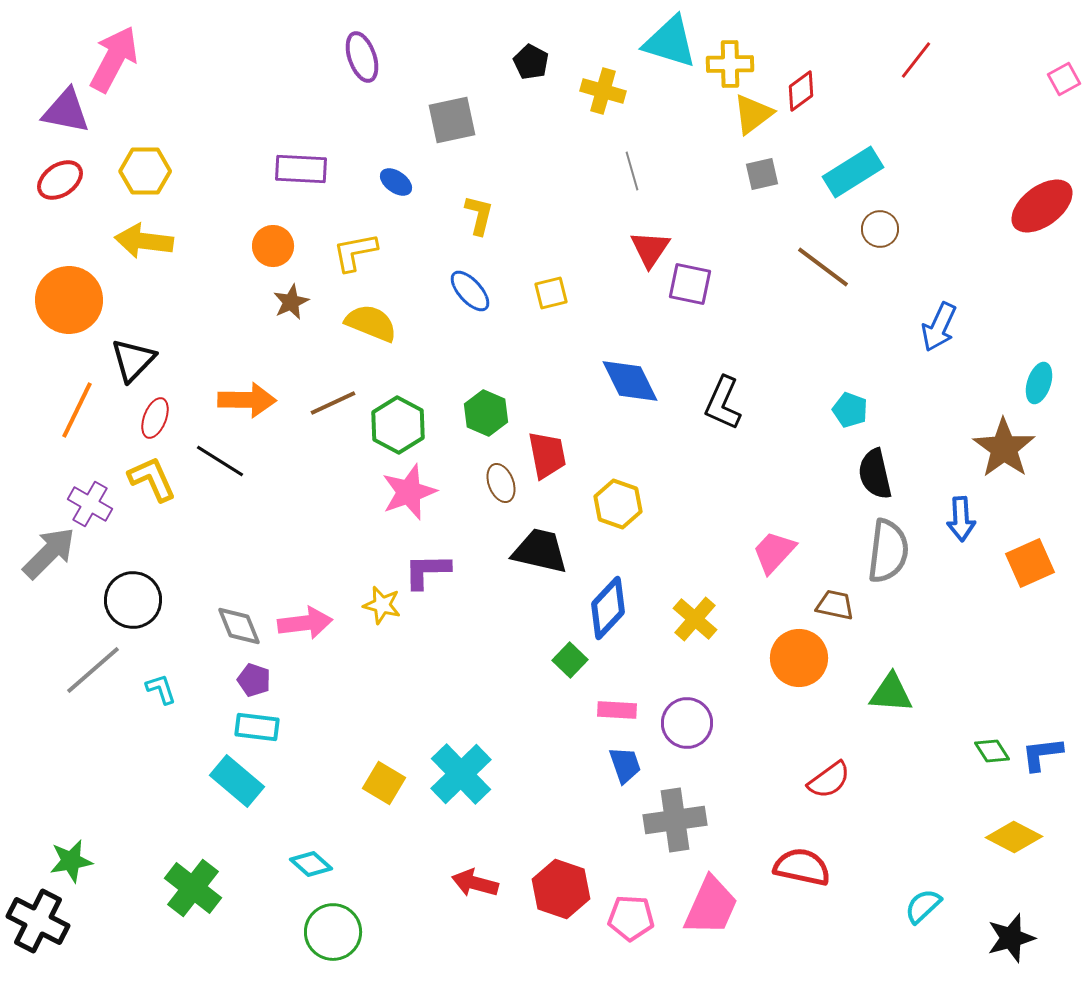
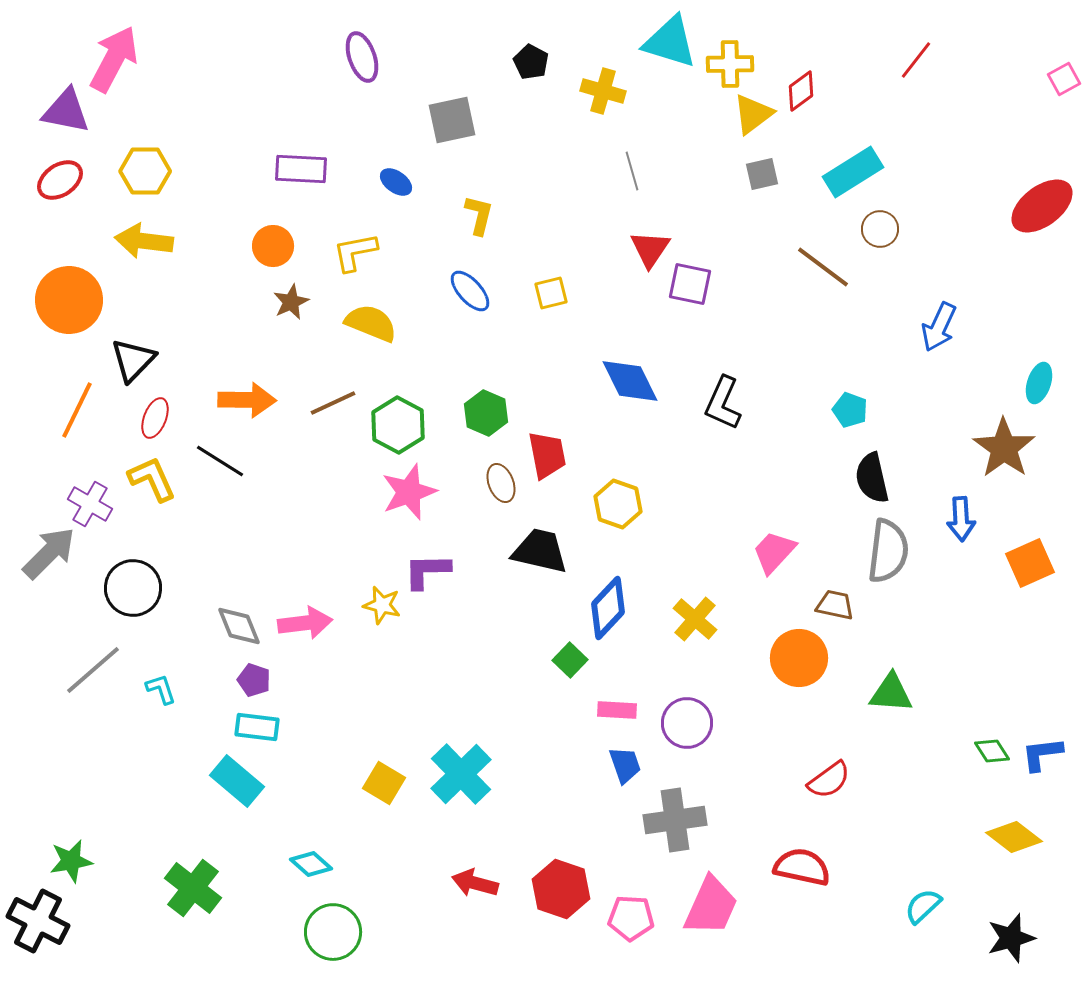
black semicircle at (875, 474): moved 3 px left, 4 px down
black circle at (133, 600): moved 12 px up
yellow diamond at (1014, 837): rotated 10 degrees clockwise
